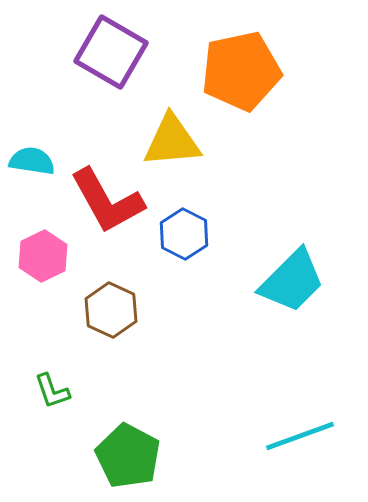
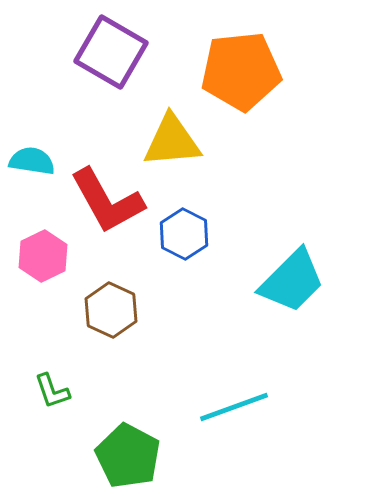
orange pentagon: rotated 6 degrees clockwise
cyan line: moved 66 px left, 29 px up
